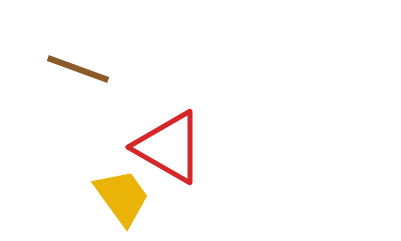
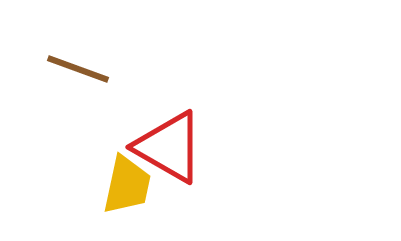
yellow trapezoid: moved 5 px right, 12 px up; rotated 48 degrees clockwise
